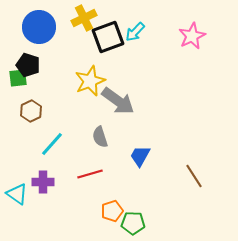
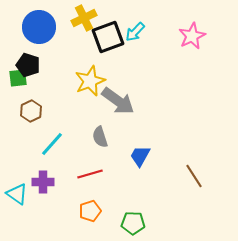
orange pentagon: moved 22 px left
